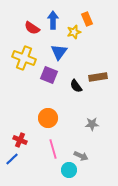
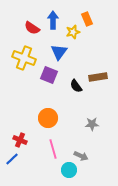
yellow star: moved 1 px left
